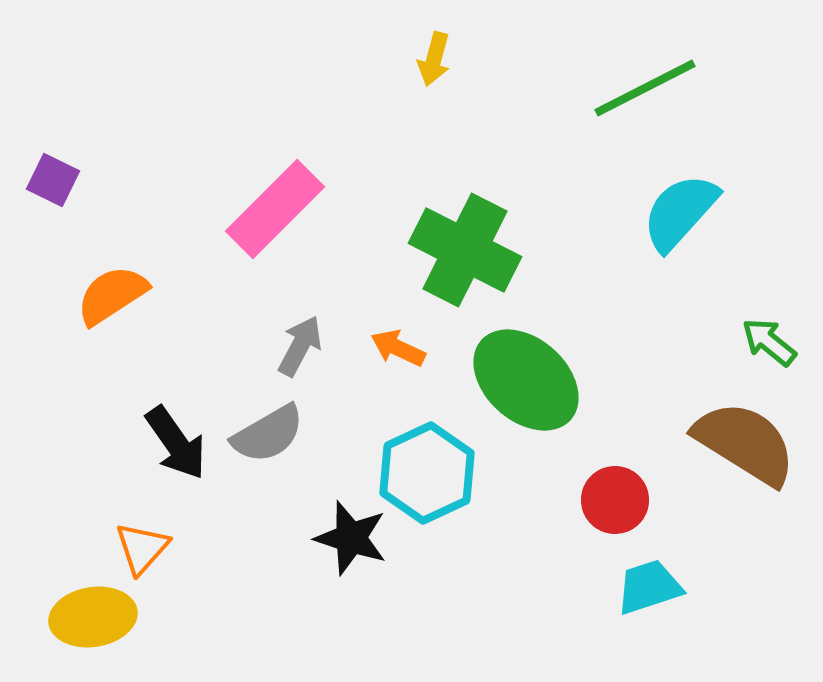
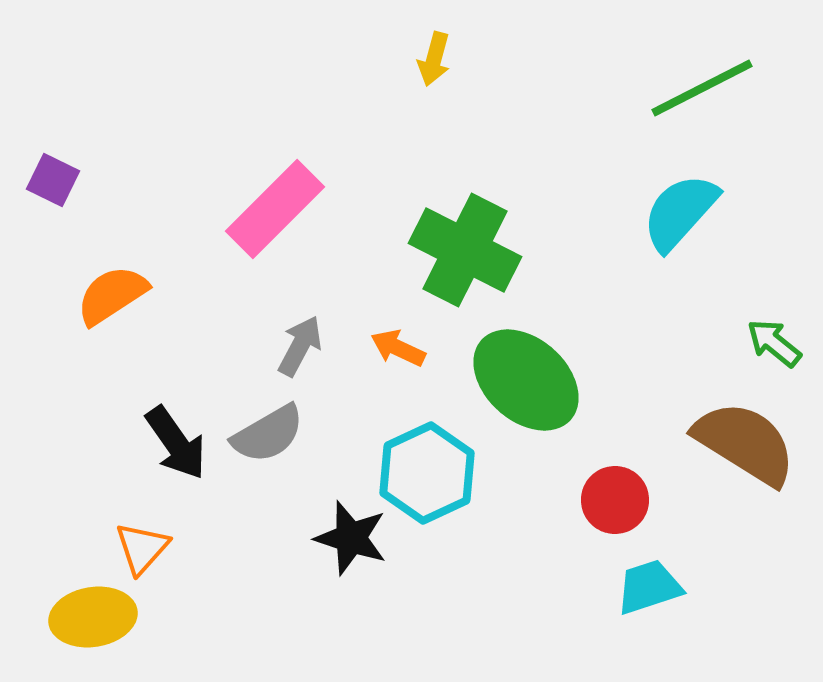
green line: moved 57 px right
green arrow: moved 5 px right, 1 px down
